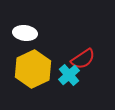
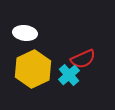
red semicircle: rotated 10 degrees clockwise
